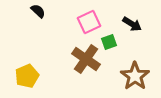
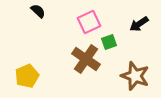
black arrow: moved 7 px right; rotated 114 degrees clockwise
brown star: rotated 16 degrees counterclockwise
